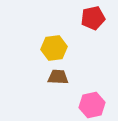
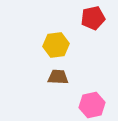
yellow hexagon: moved 2 px right, 3 px up
